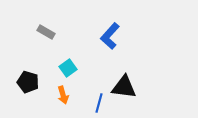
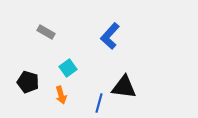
orange arrow: moved 2 px left
